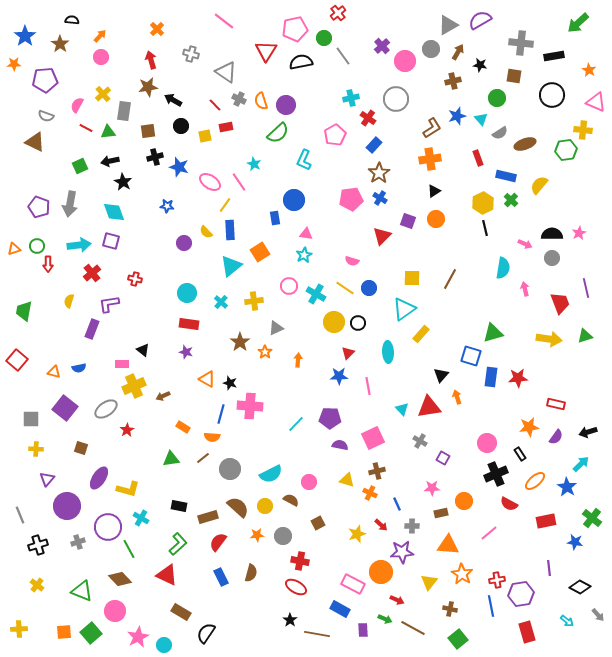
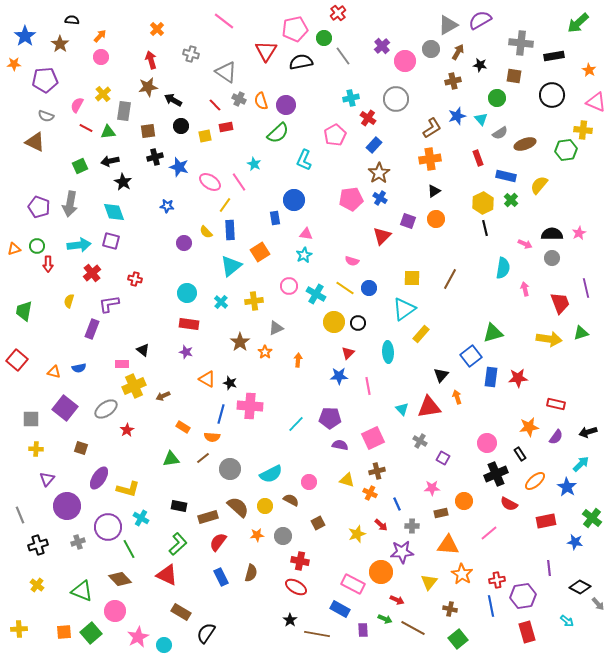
green triangle at (585, 336): moved 4 px left, 3 px up
blue square at (471, 356): rotated 35 degrees clockwise
purple hexagon at (521, 594): moved 2 px right, 2 px down
gray arrow at (598, 615): moved 11 px up
